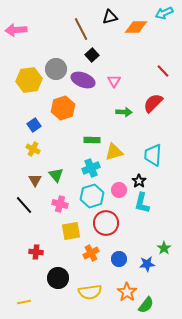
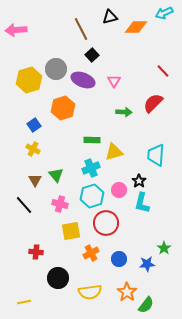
yellow hexagon: rotated 10 degrees counterclockwise
cyan trapezoid: moved 3 px right
